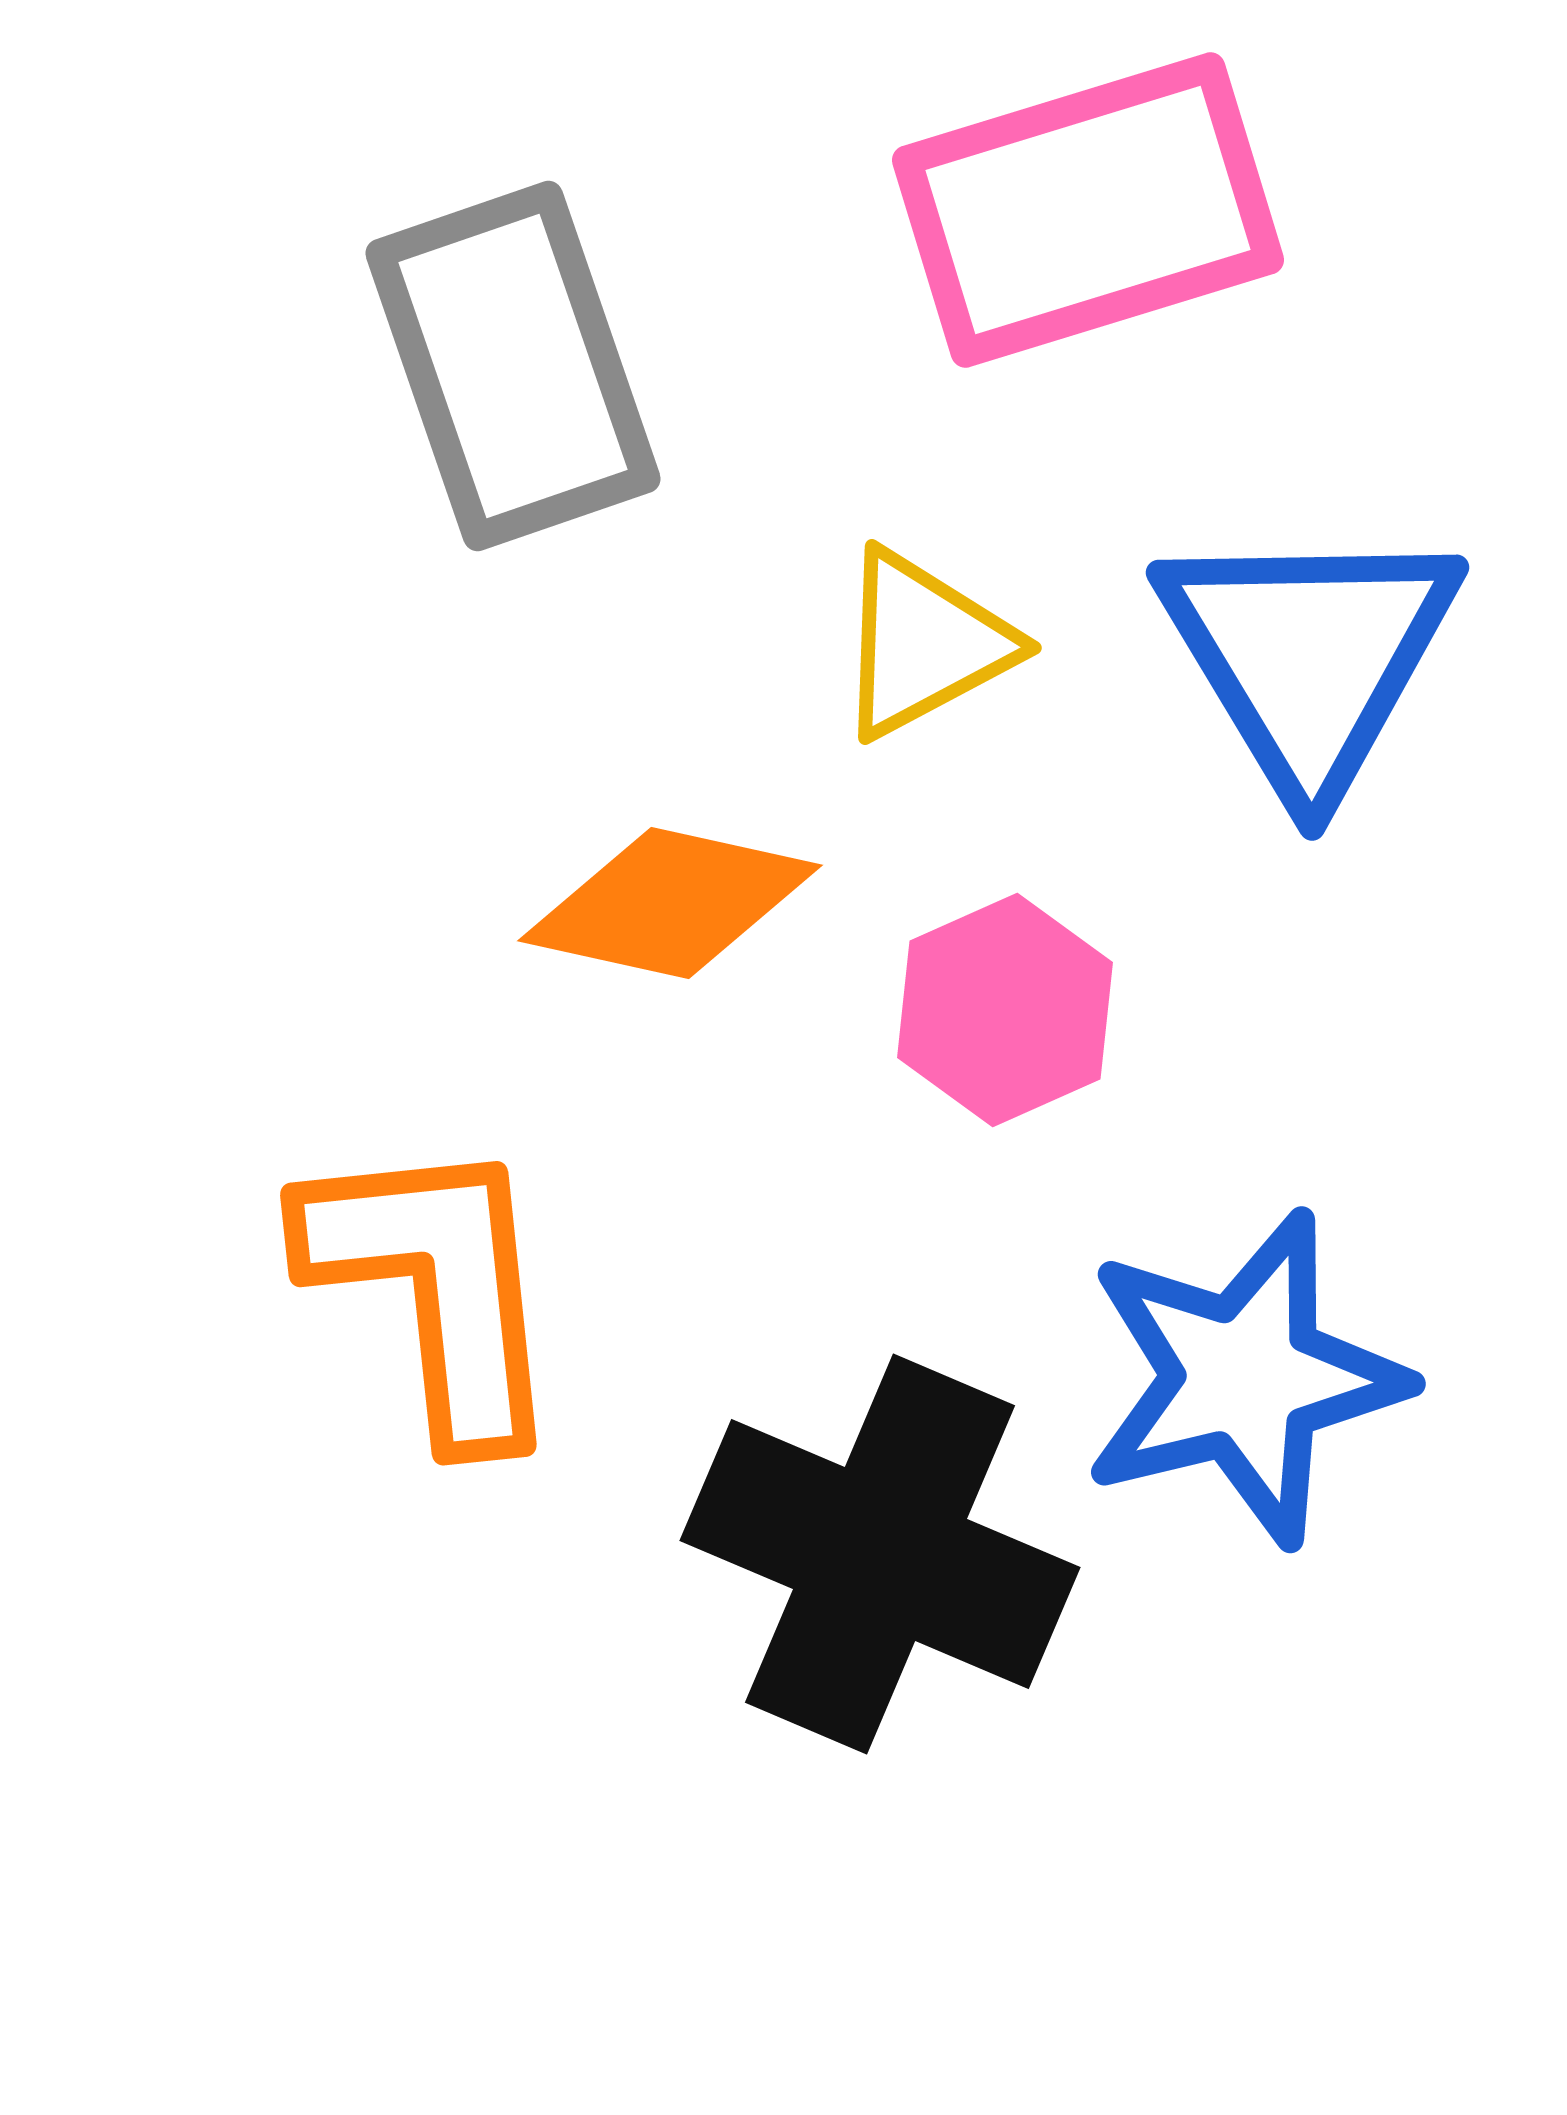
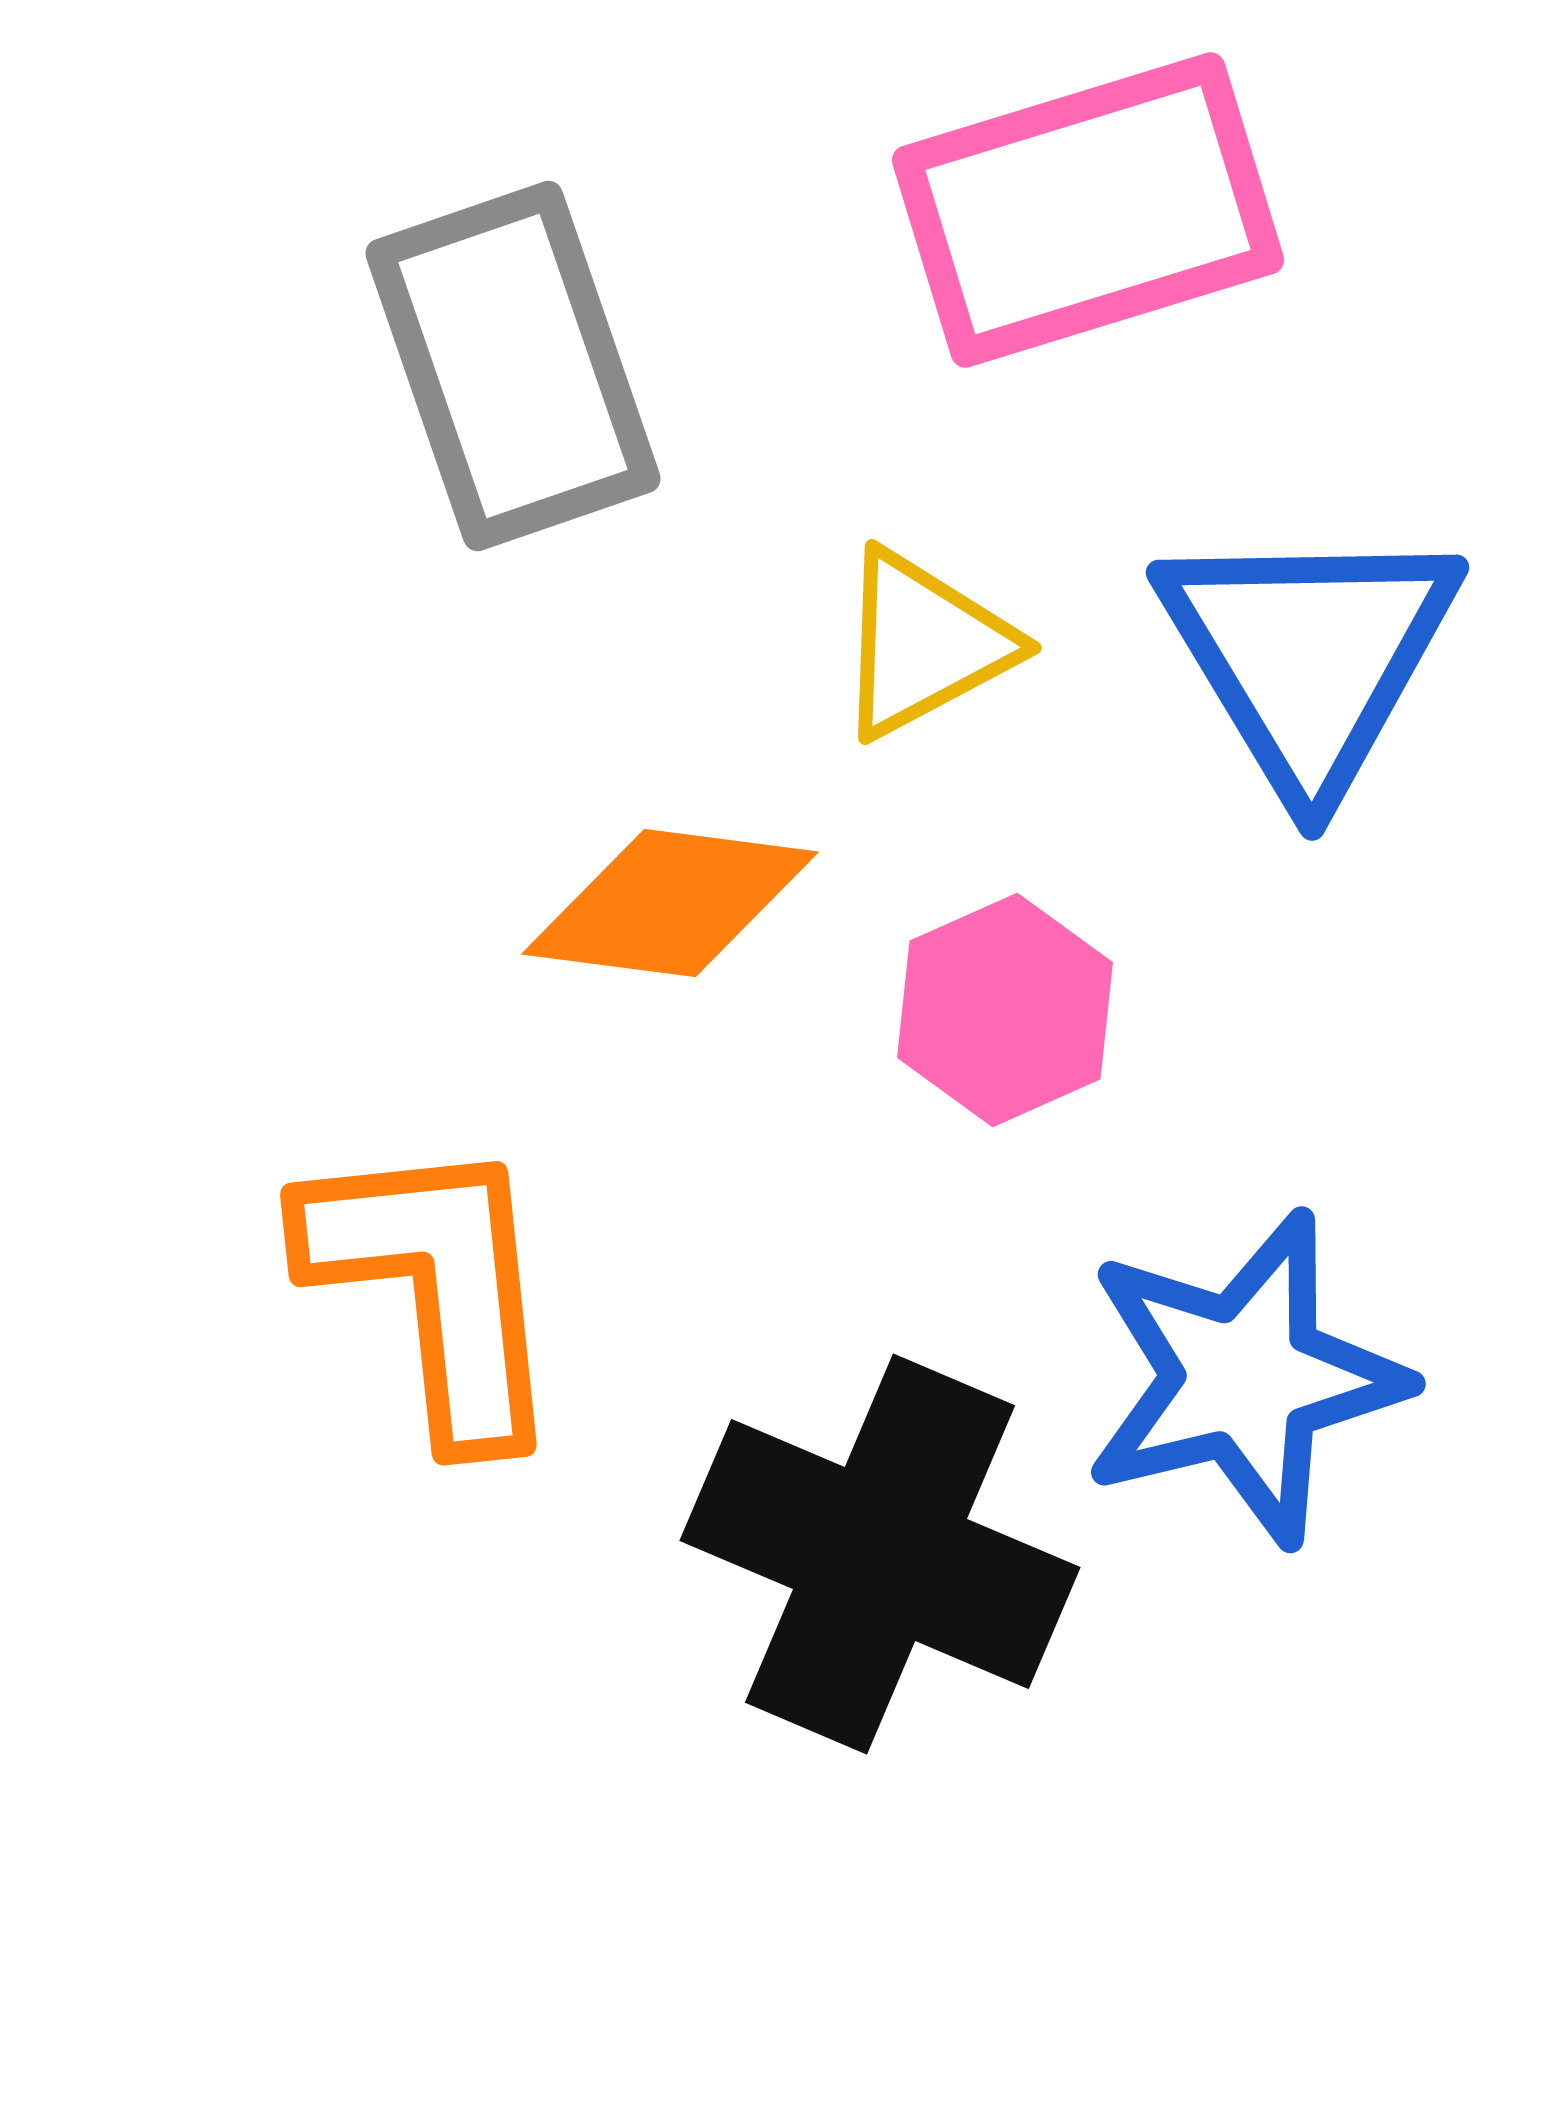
orange diamond: rotated 5 degrees counterclockwise
